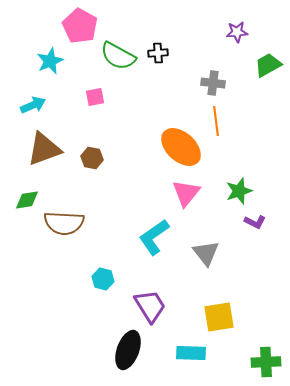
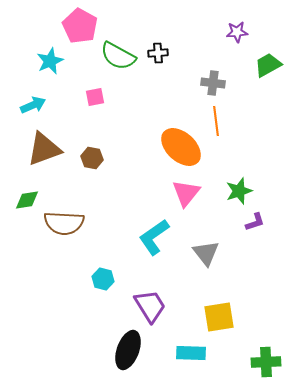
purple L-shape: rotated 45 degrees counterclockwise
